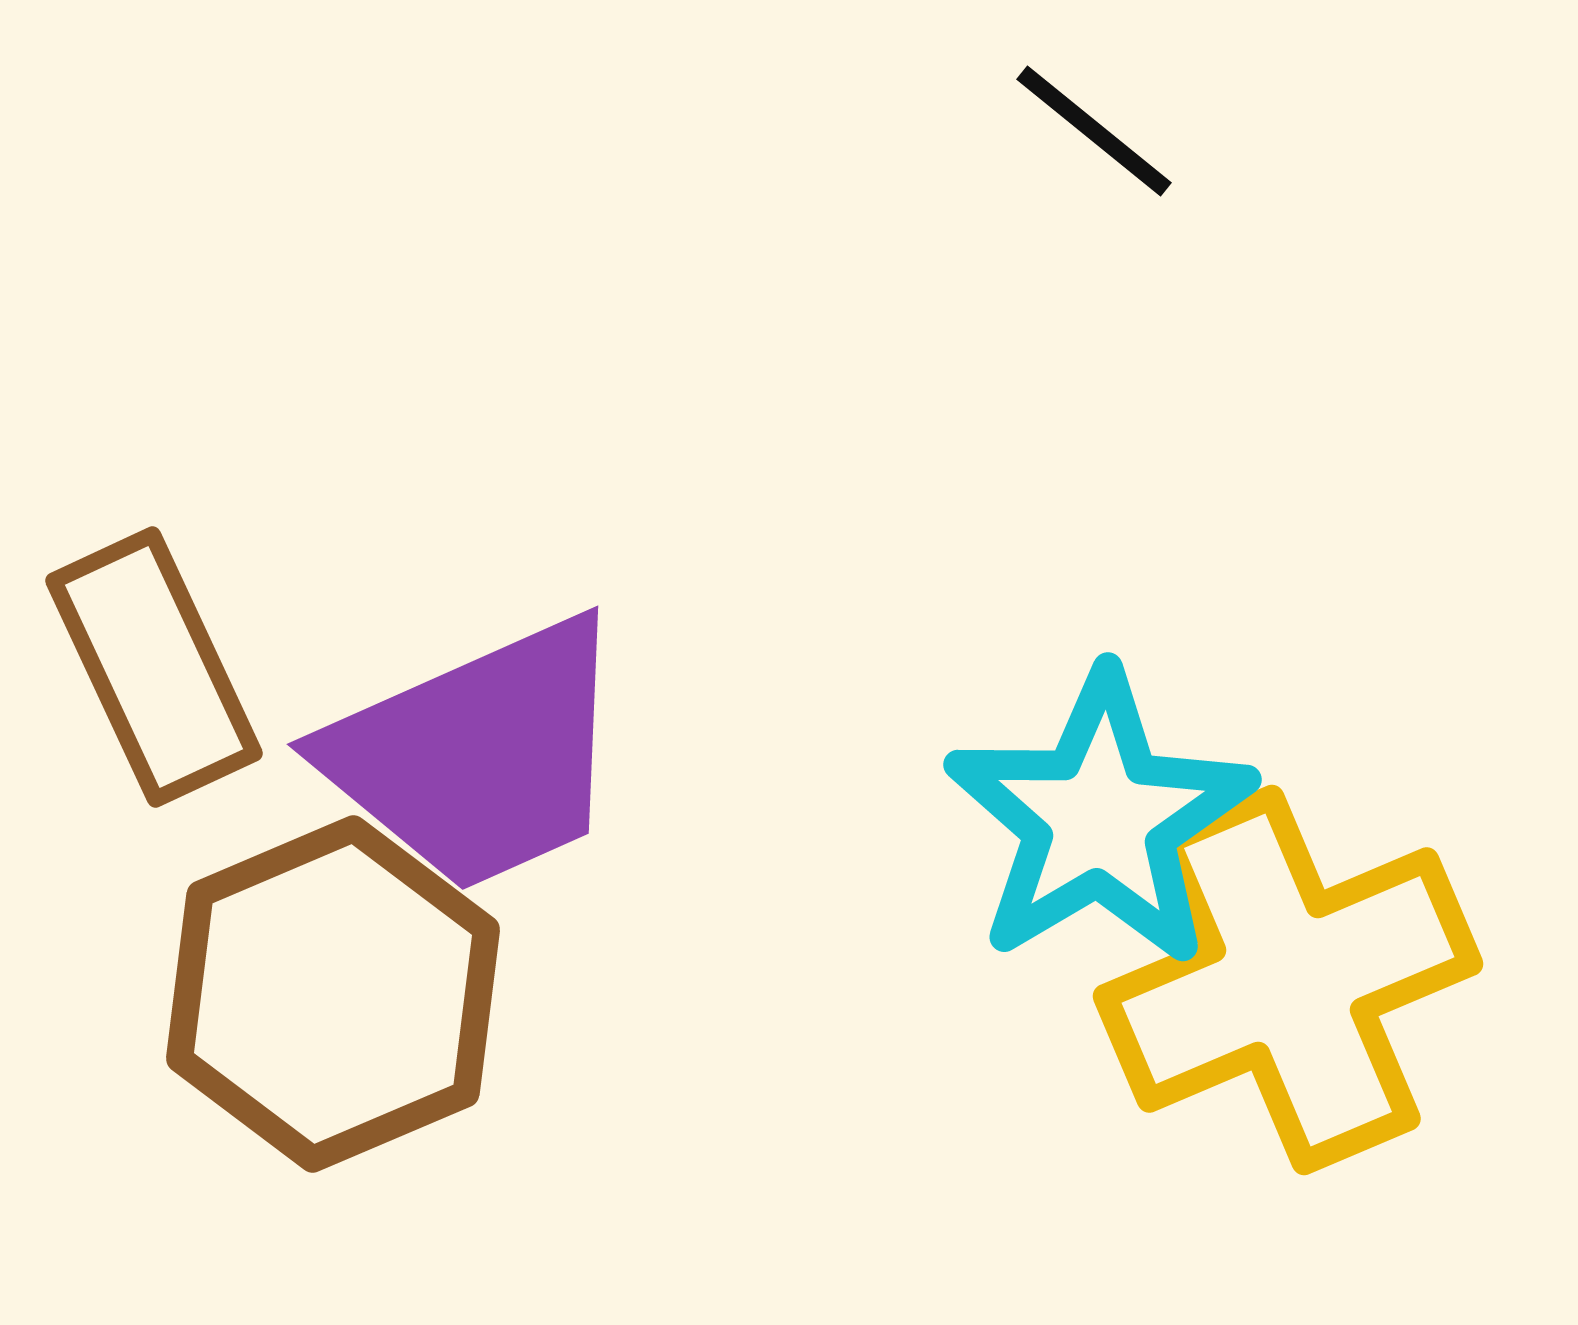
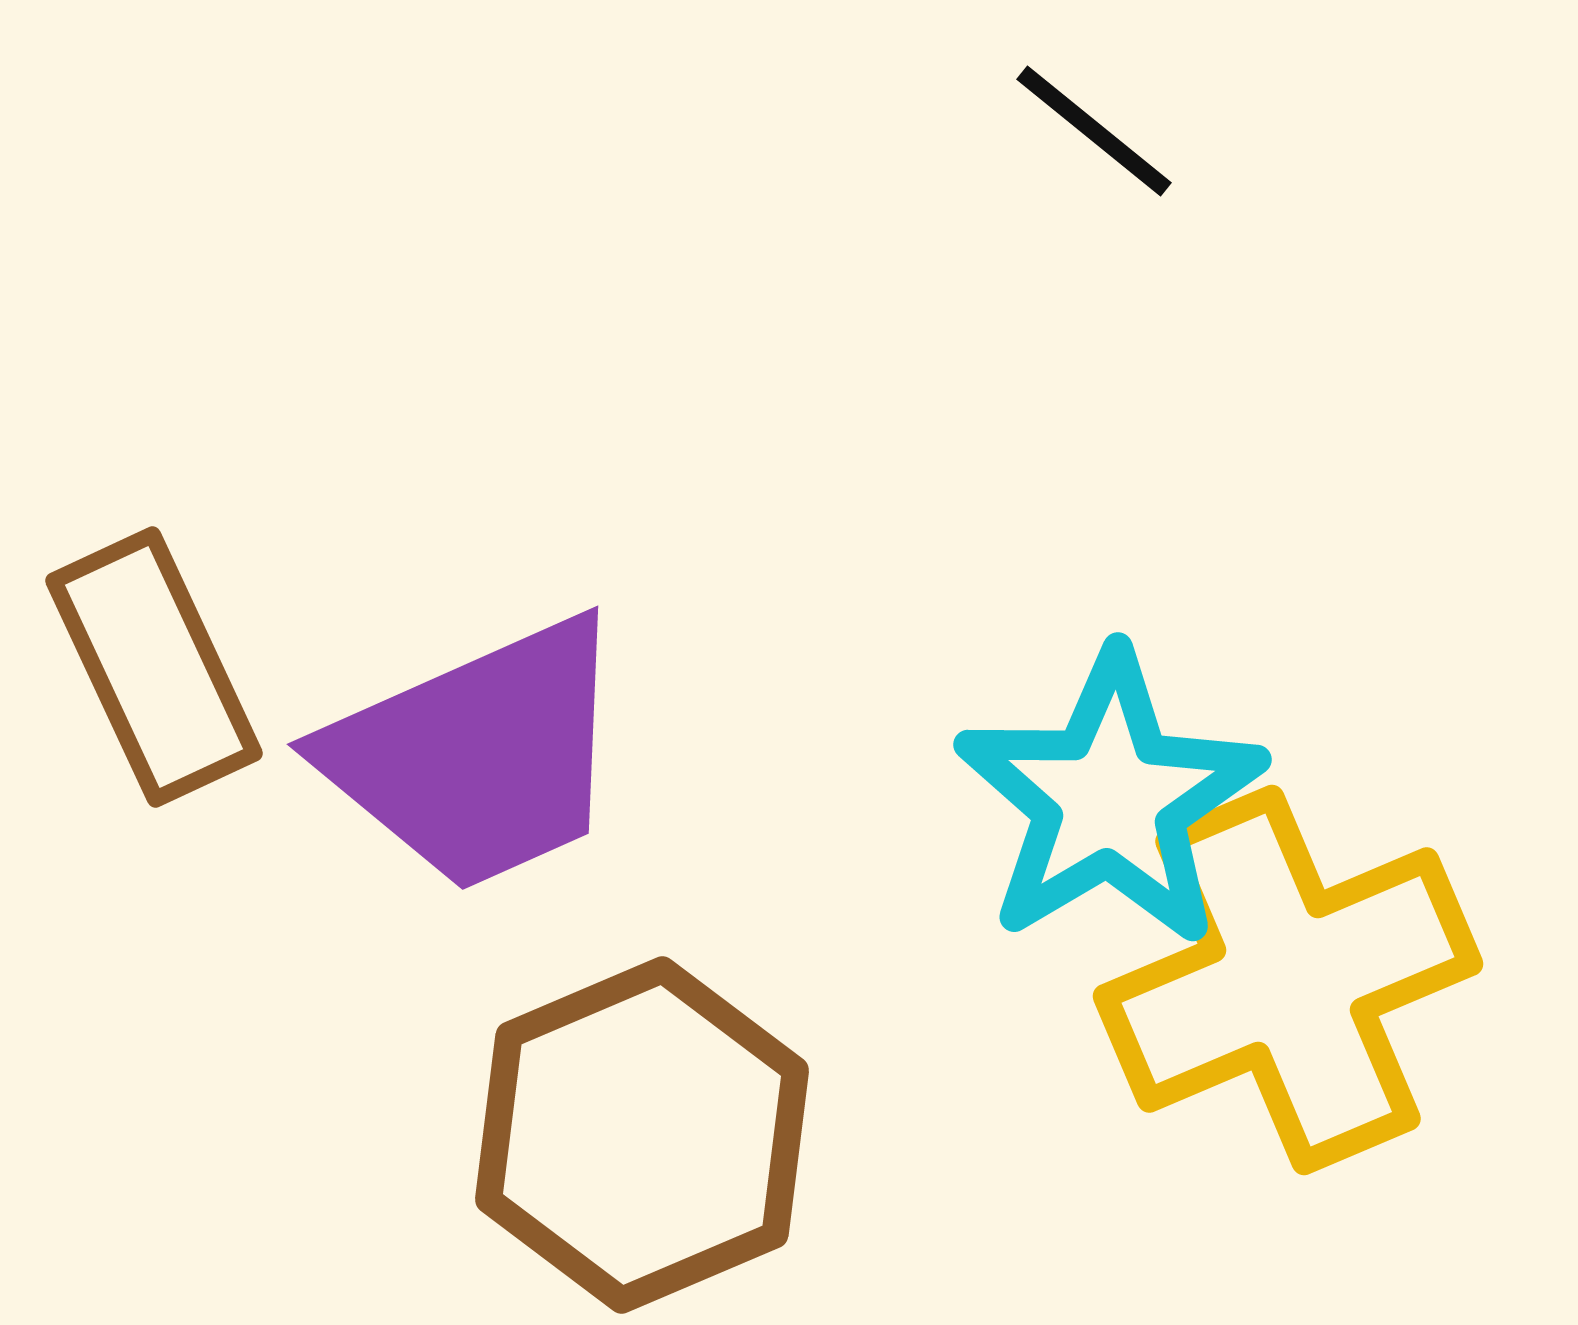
cyan star: moved 10 px right, 20 px up
brown hexagon: moved 309 px right, 141 px down
